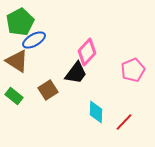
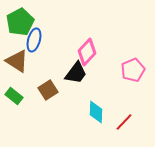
blue ellipse: rotated 45 degrees counterclockwise
